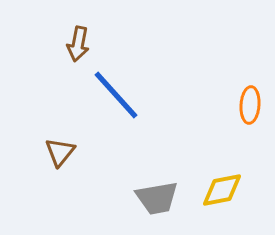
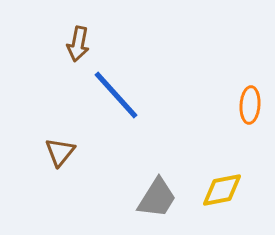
gray trapezoid: rotated 48 degrees counterclockwise
